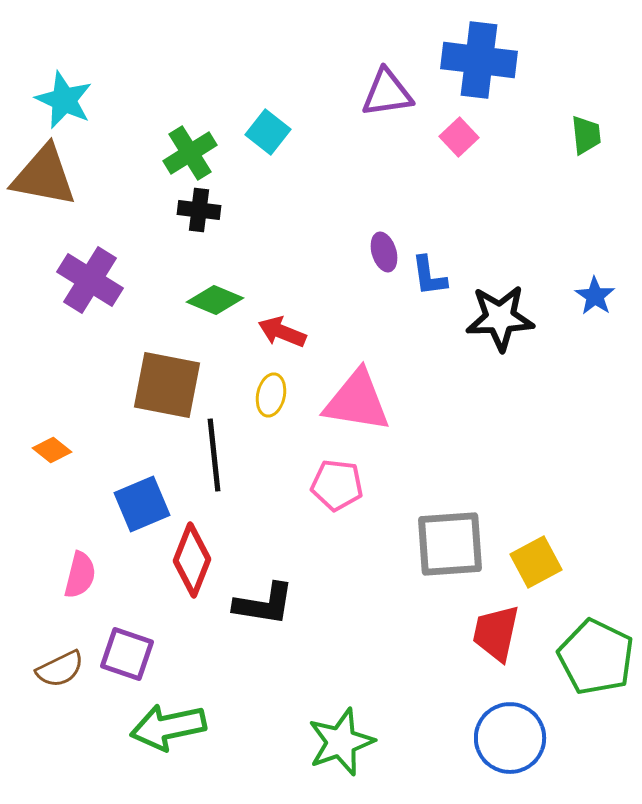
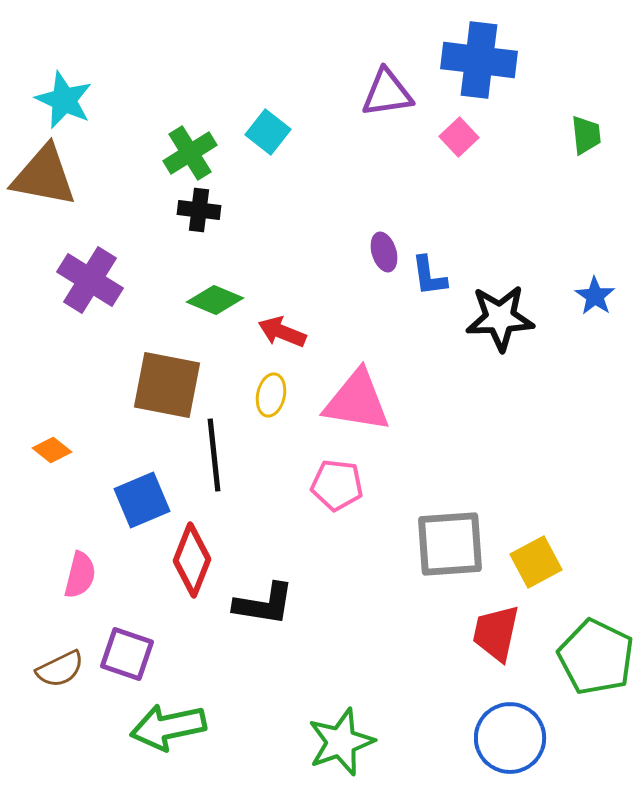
blue square: moved 4 px up
